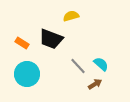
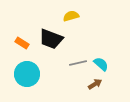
gray line: moved 3 px up; rotated 60 degrees counterclockwise
